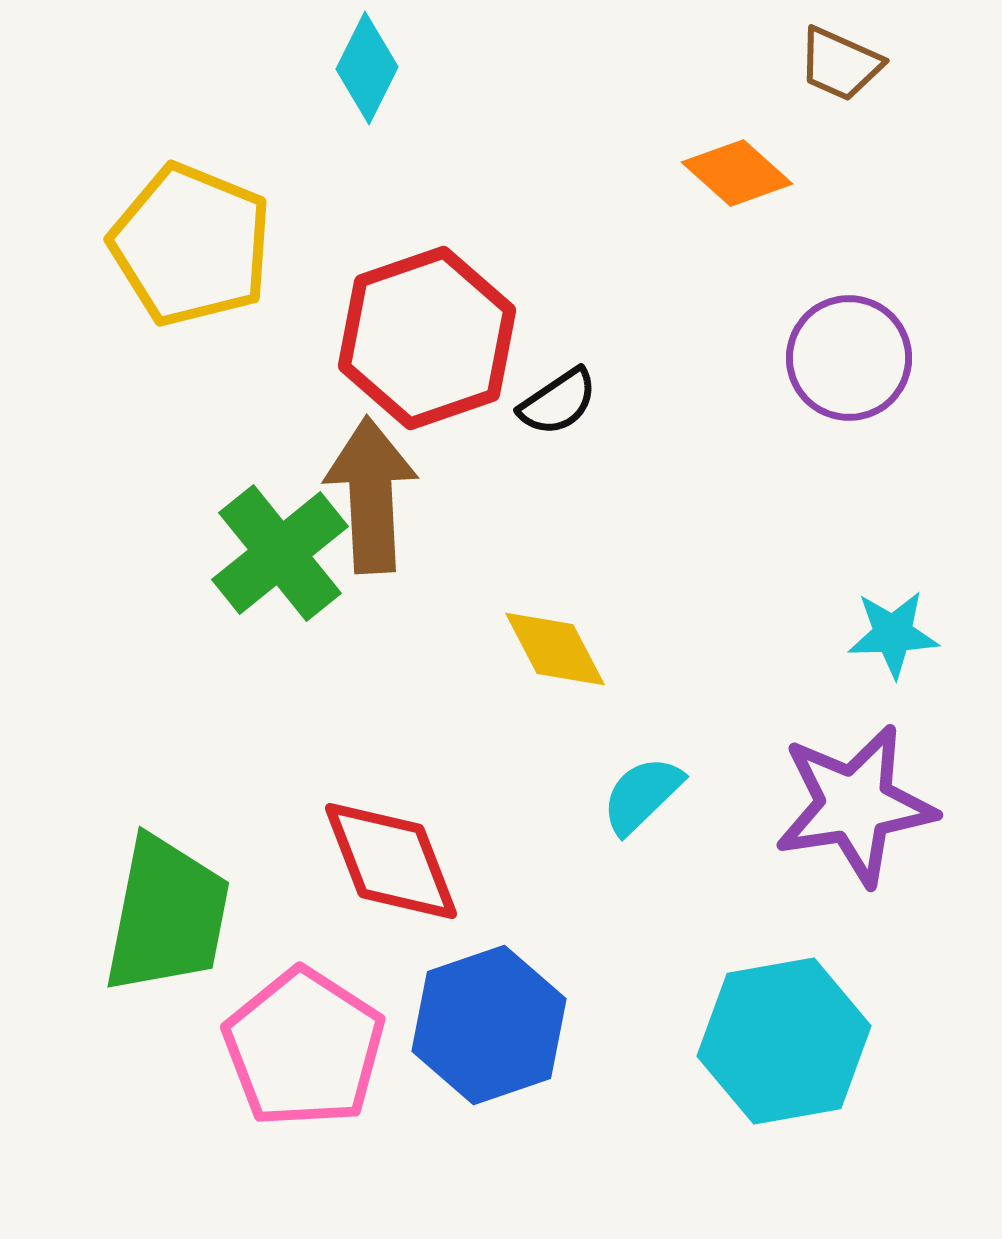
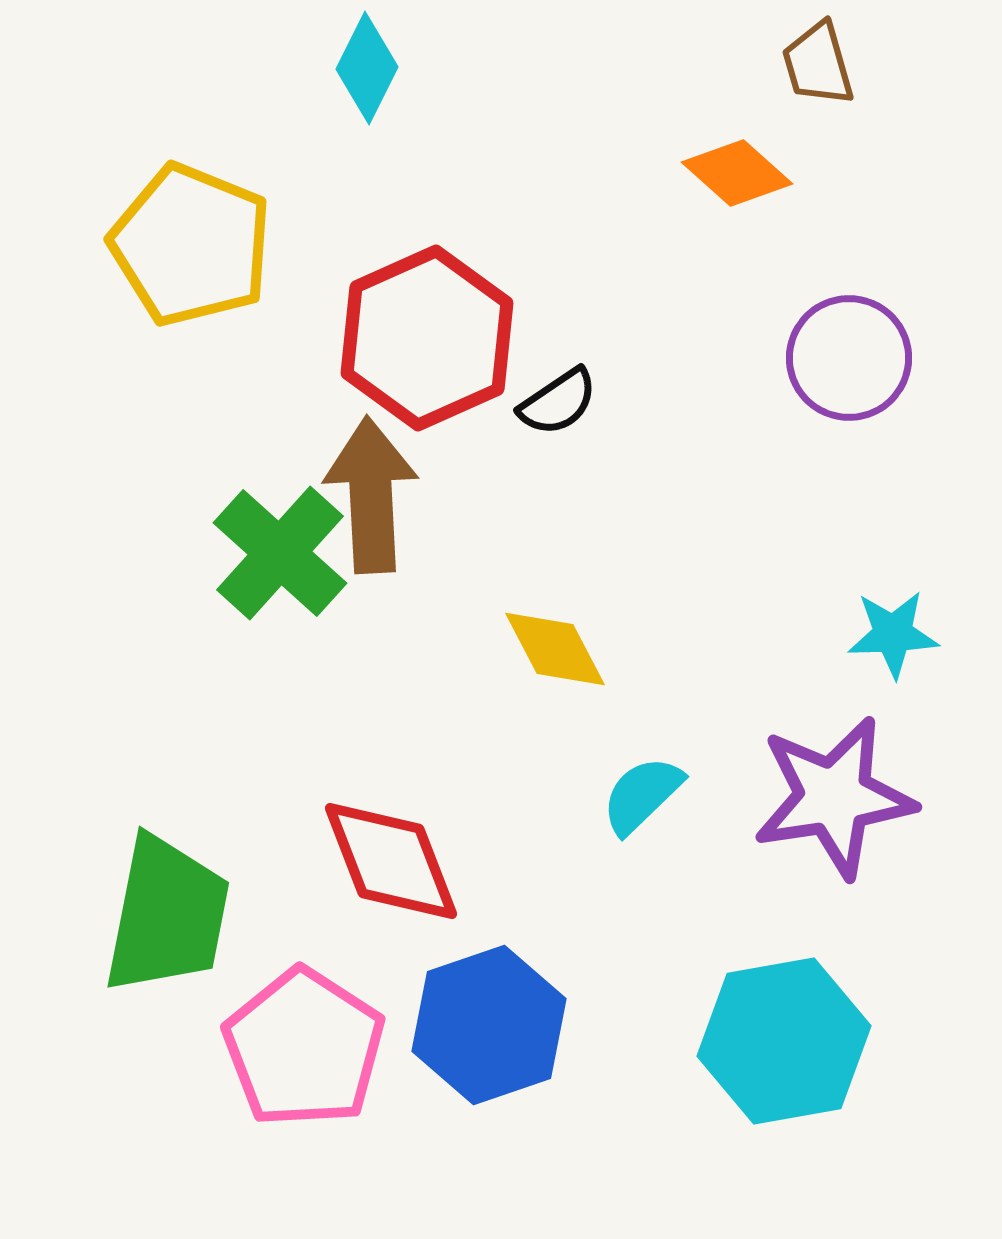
brown trapezoid: moved 22 px left; rotated 50 degrees clockwise
red hexagon: rotated 5 degrees counterclockwise
green cross: rotated 9 degrees counterclockwise
purple star: moved 21 px left, 8 px up
